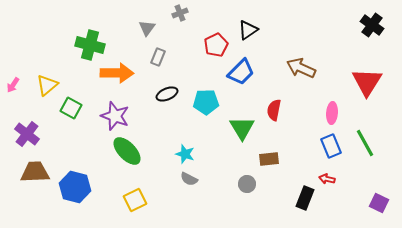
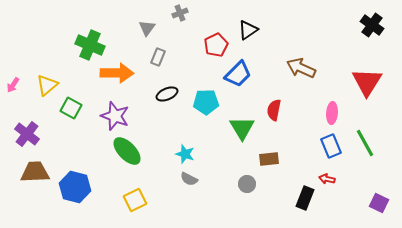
green cross: rotated 8 degrees clockwise
blue trapezoid: moved 3 px left, 2 px down
